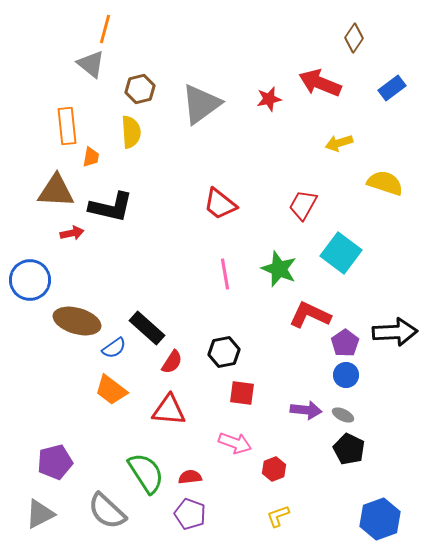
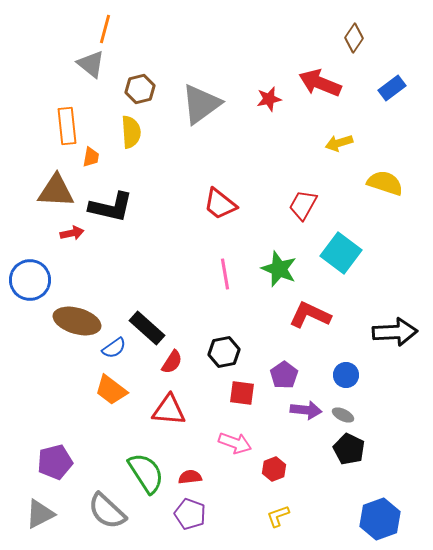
purple pentagon at (345, 343): moved 61 px left, 32 px down
